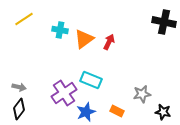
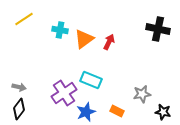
black cross: moved 6 px left, 7 px down
